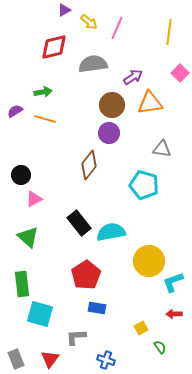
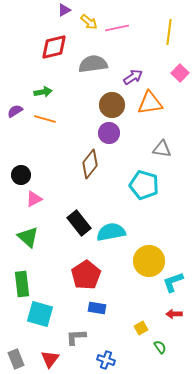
pink line: rotated 55 degrees clockwise
brown diamond: moved 1 px right, 1 px up
